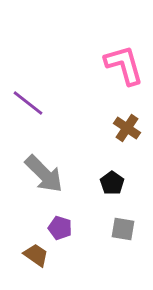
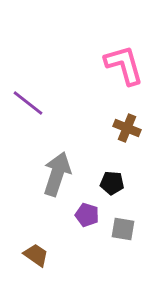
brown cross: rotated 12 degrees counterclockwise
gray arrow: moved 13 px right; rotated 117 degrees counterclockwise
black pentagon: rotated 30 degrees counterclockwise
purple pentagon: moved 27 px right, 13 px up
